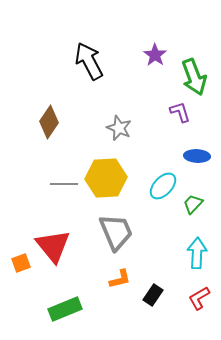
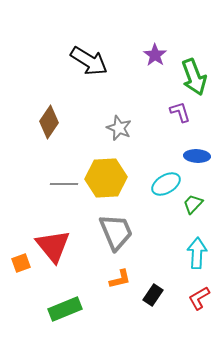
black arrow: rotated 150 degrees clockwise
cyan ellipse: moved 3 px right, 2 px up; rotated 16 degrees clockwise
